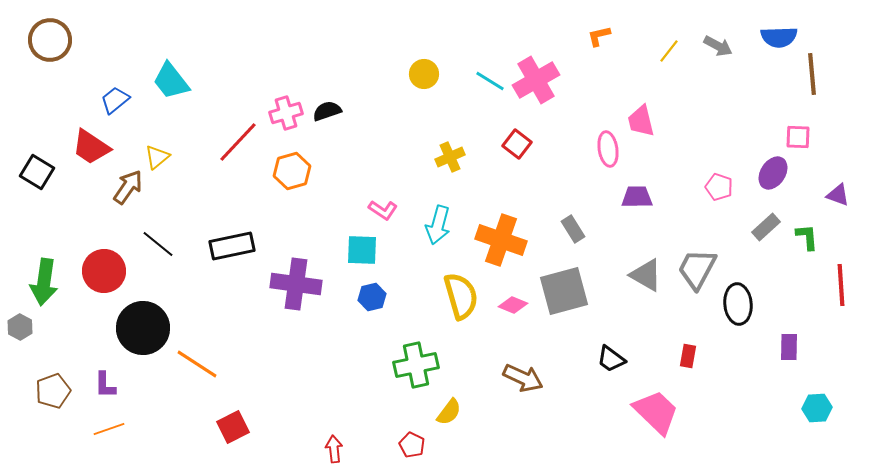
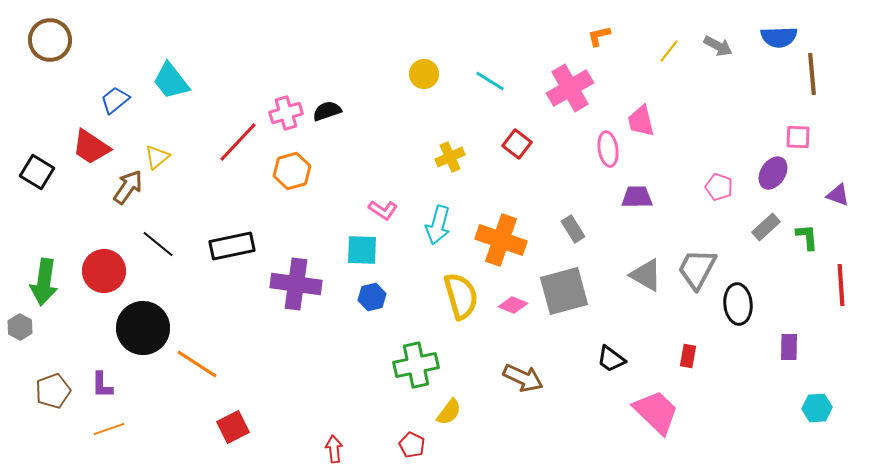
pink cross at (536, 80): moved 34 px right, 8 px down
purple L-shape at (105, 385): moved 3 px left
